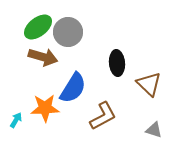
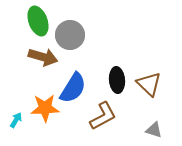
green ellipse: moved 6 px up; rotated 72 degrees counterclockwise
gray circle: moved 2 px right, 3 px down
black ellipse: moved 17 px down
